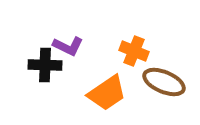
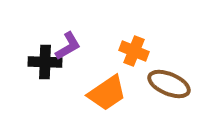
purple L-shape: rotated 56 degrees counterclockwise
black cross: moved 3 px up
brown ellipse: moved 5 px right, 2 px down
